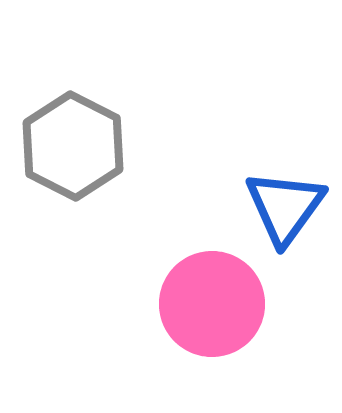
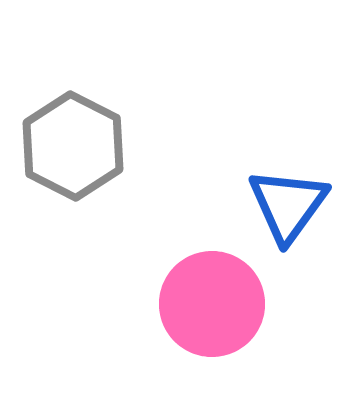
blue triangle: moved 3 px right, 2 px up
